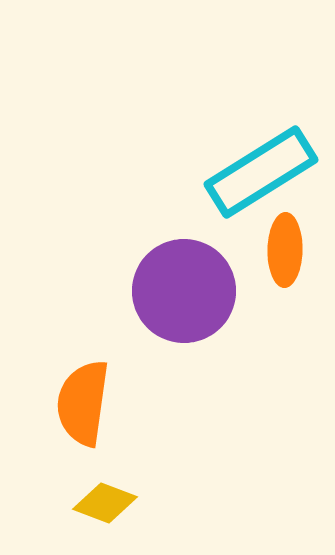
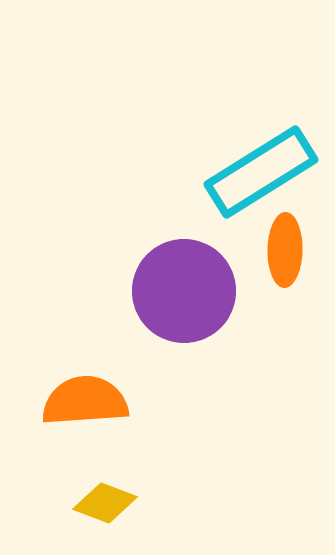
orange semicircle: moved 2 px right, 2 px up; rotated 78 degrees clockwise
